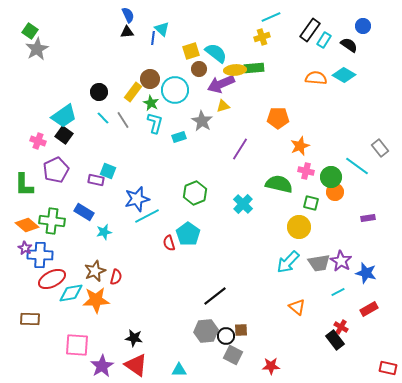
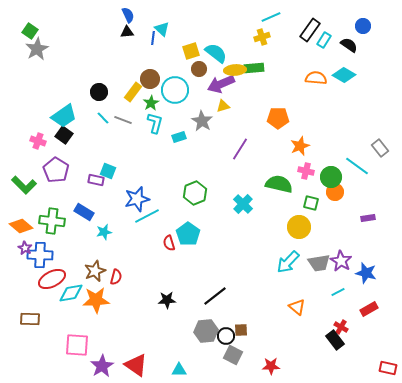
green star at (151, 103): rotated 14 degrees clockwise
gray line at (123, 120): rotated 36 degrees counterclockwise
purple pentagon at (56, 170): rotated 15 degrees counterclockwise
green L-shape at (24, 185): rotated 45 degrees counterclockwise
orange diamond at (27, 225): moved 6 px left, 1 px down
black star at (134, 338): moved 33 px right, 38 px up; rotated 12 degrees counterclockwise
